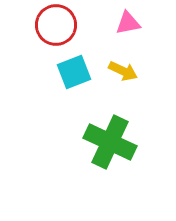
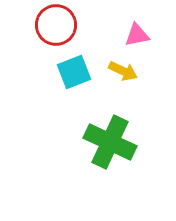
pink triangle: moved 9 px right, 12 px down
